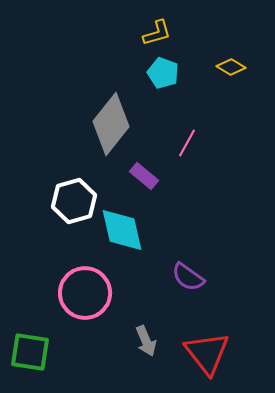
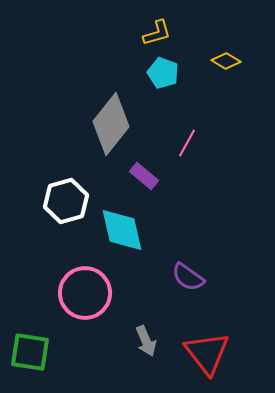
yellow diamond: moved 5 px left, 6 px up
white hexagon: moved 8 px left
